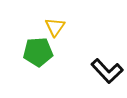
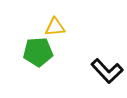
yellow triangle: rotated 50 degrees clockwise
